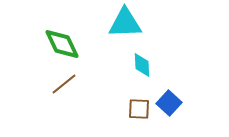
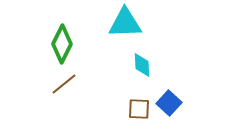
green diamond: rotated 51 degrees clockwise
